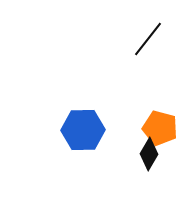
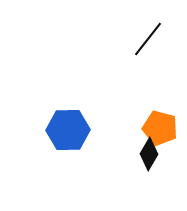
blue hexagon: moved 15 px left
